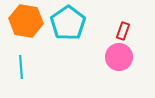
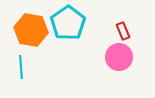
orange hexagon: moved 5 px right, 9 px down
red rectangle: rotated 42 degrees counterclockwise
